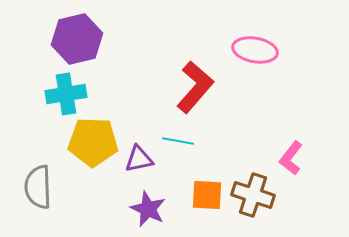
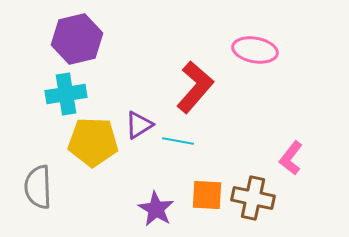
purple triangle: moved 34 px up; rotated 20 degrees counterclockwise
brown cross: moved 3 px down; rotated 6 degrees counterclockwise
purple star: moved 8 px right; rotated 6 degrees clockwise
